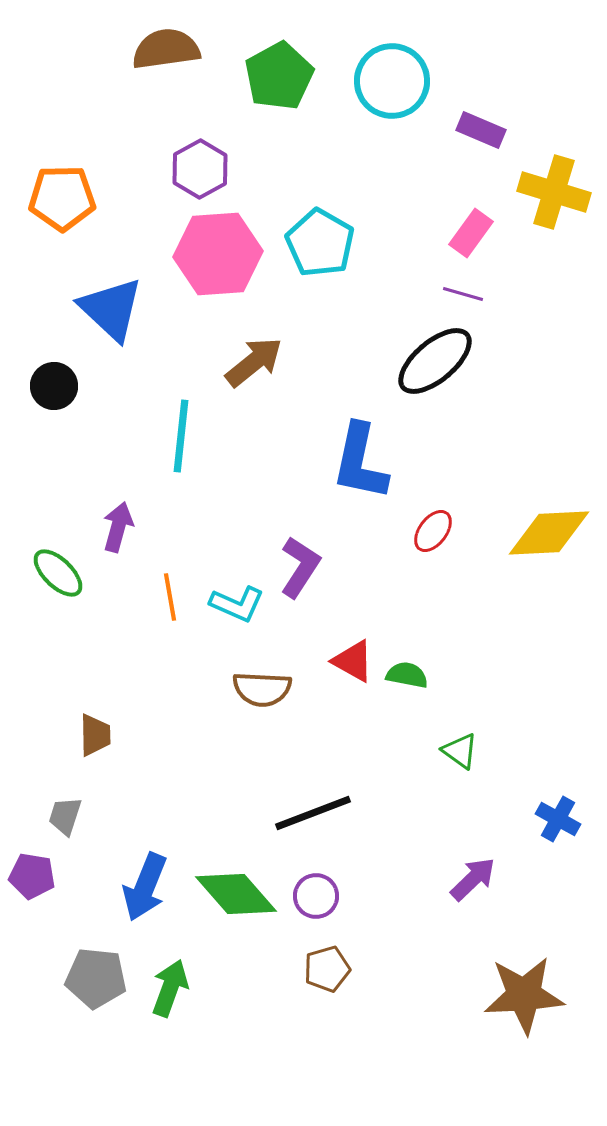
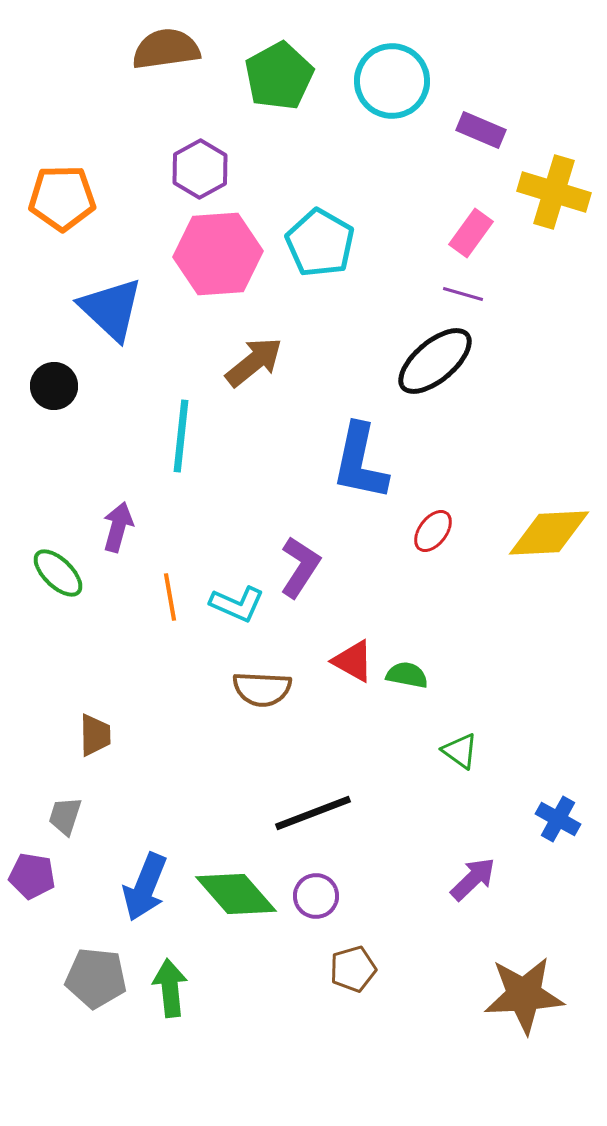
brown pentagon at (327, 969): moved 26 px right
green arrow at (170, 988): rotated 26 degrees counterclockwise
